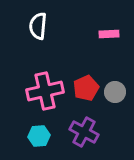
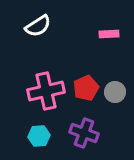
white semicircle: rotated 128 degrees counterclockwise
pink cross: moved 1 px right
purple cross: moved 1 px down; rotated 8 degrees counterclockwise
